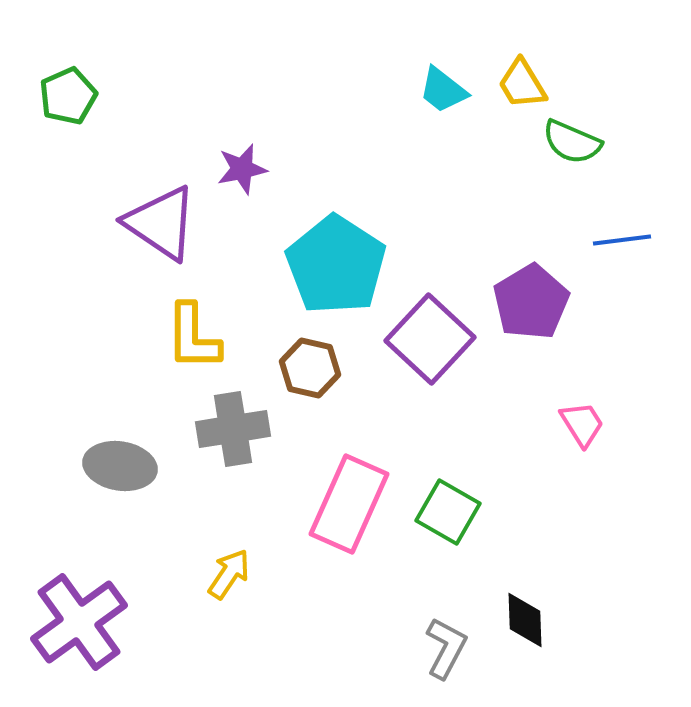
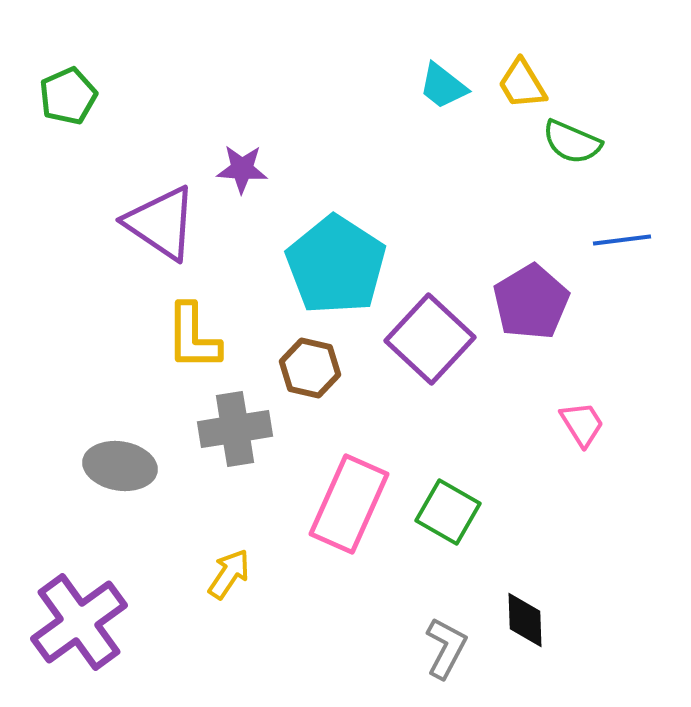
cyan trapezoid: moved 4 px up
purple star: rotated 15 degrees clockwise
gray cross: moved 2 px right
